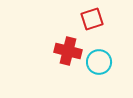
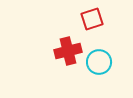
red cross: rotated 28 degrees counterclockwise
